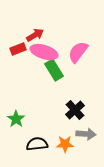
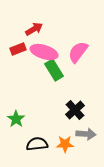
red arrow: moved 1 px left, 6 px up
